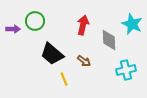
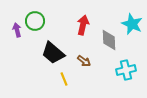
purple arrow: moved 4 px right, 1 px down; rotated 104 degrees counterclockwise
black trapezoid: moved 1 px right, 1 px up
